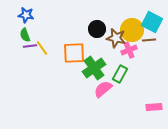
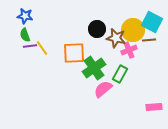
blue star: moved 1 px left, 1 px down
yellow circle: moved 1 px right
